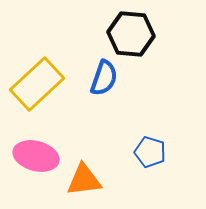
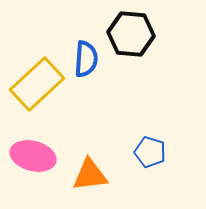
blue semicircle: moved 18 px left, 19 px up; rotated 15 degrees counterclockwise
pink ellipse: moved 3 px left
orange triangle: moved 6 px right, 5 px up
